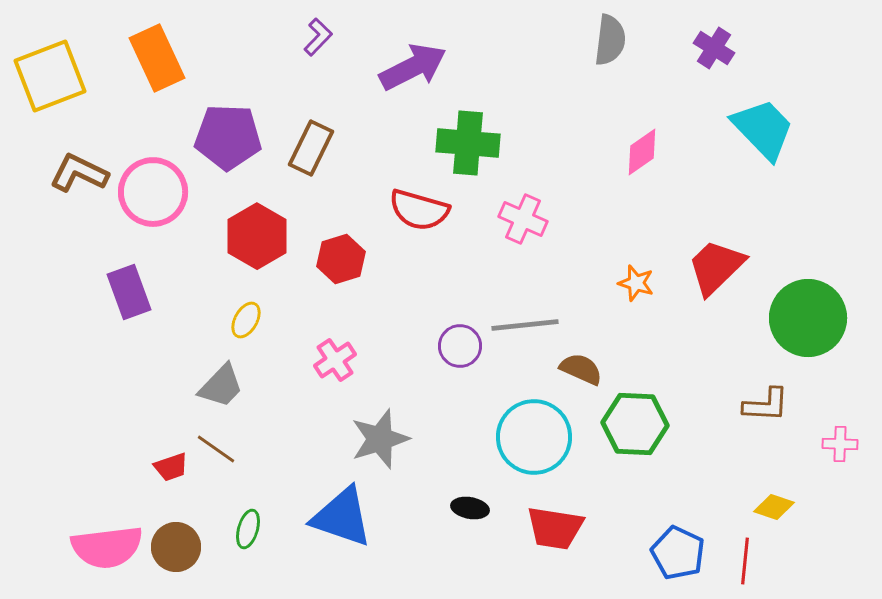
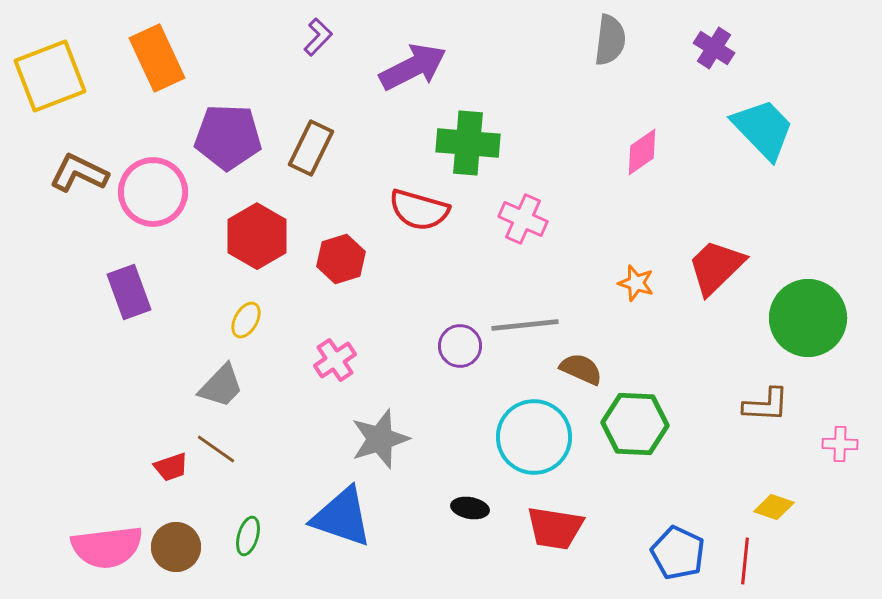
green ellipse at (248, 529): moved 7 px down
